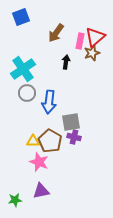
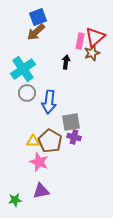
blue square: moved 17 px right
brown arrow: moved 20 px left, 1 px up; rotated 12 degrees clockwise
